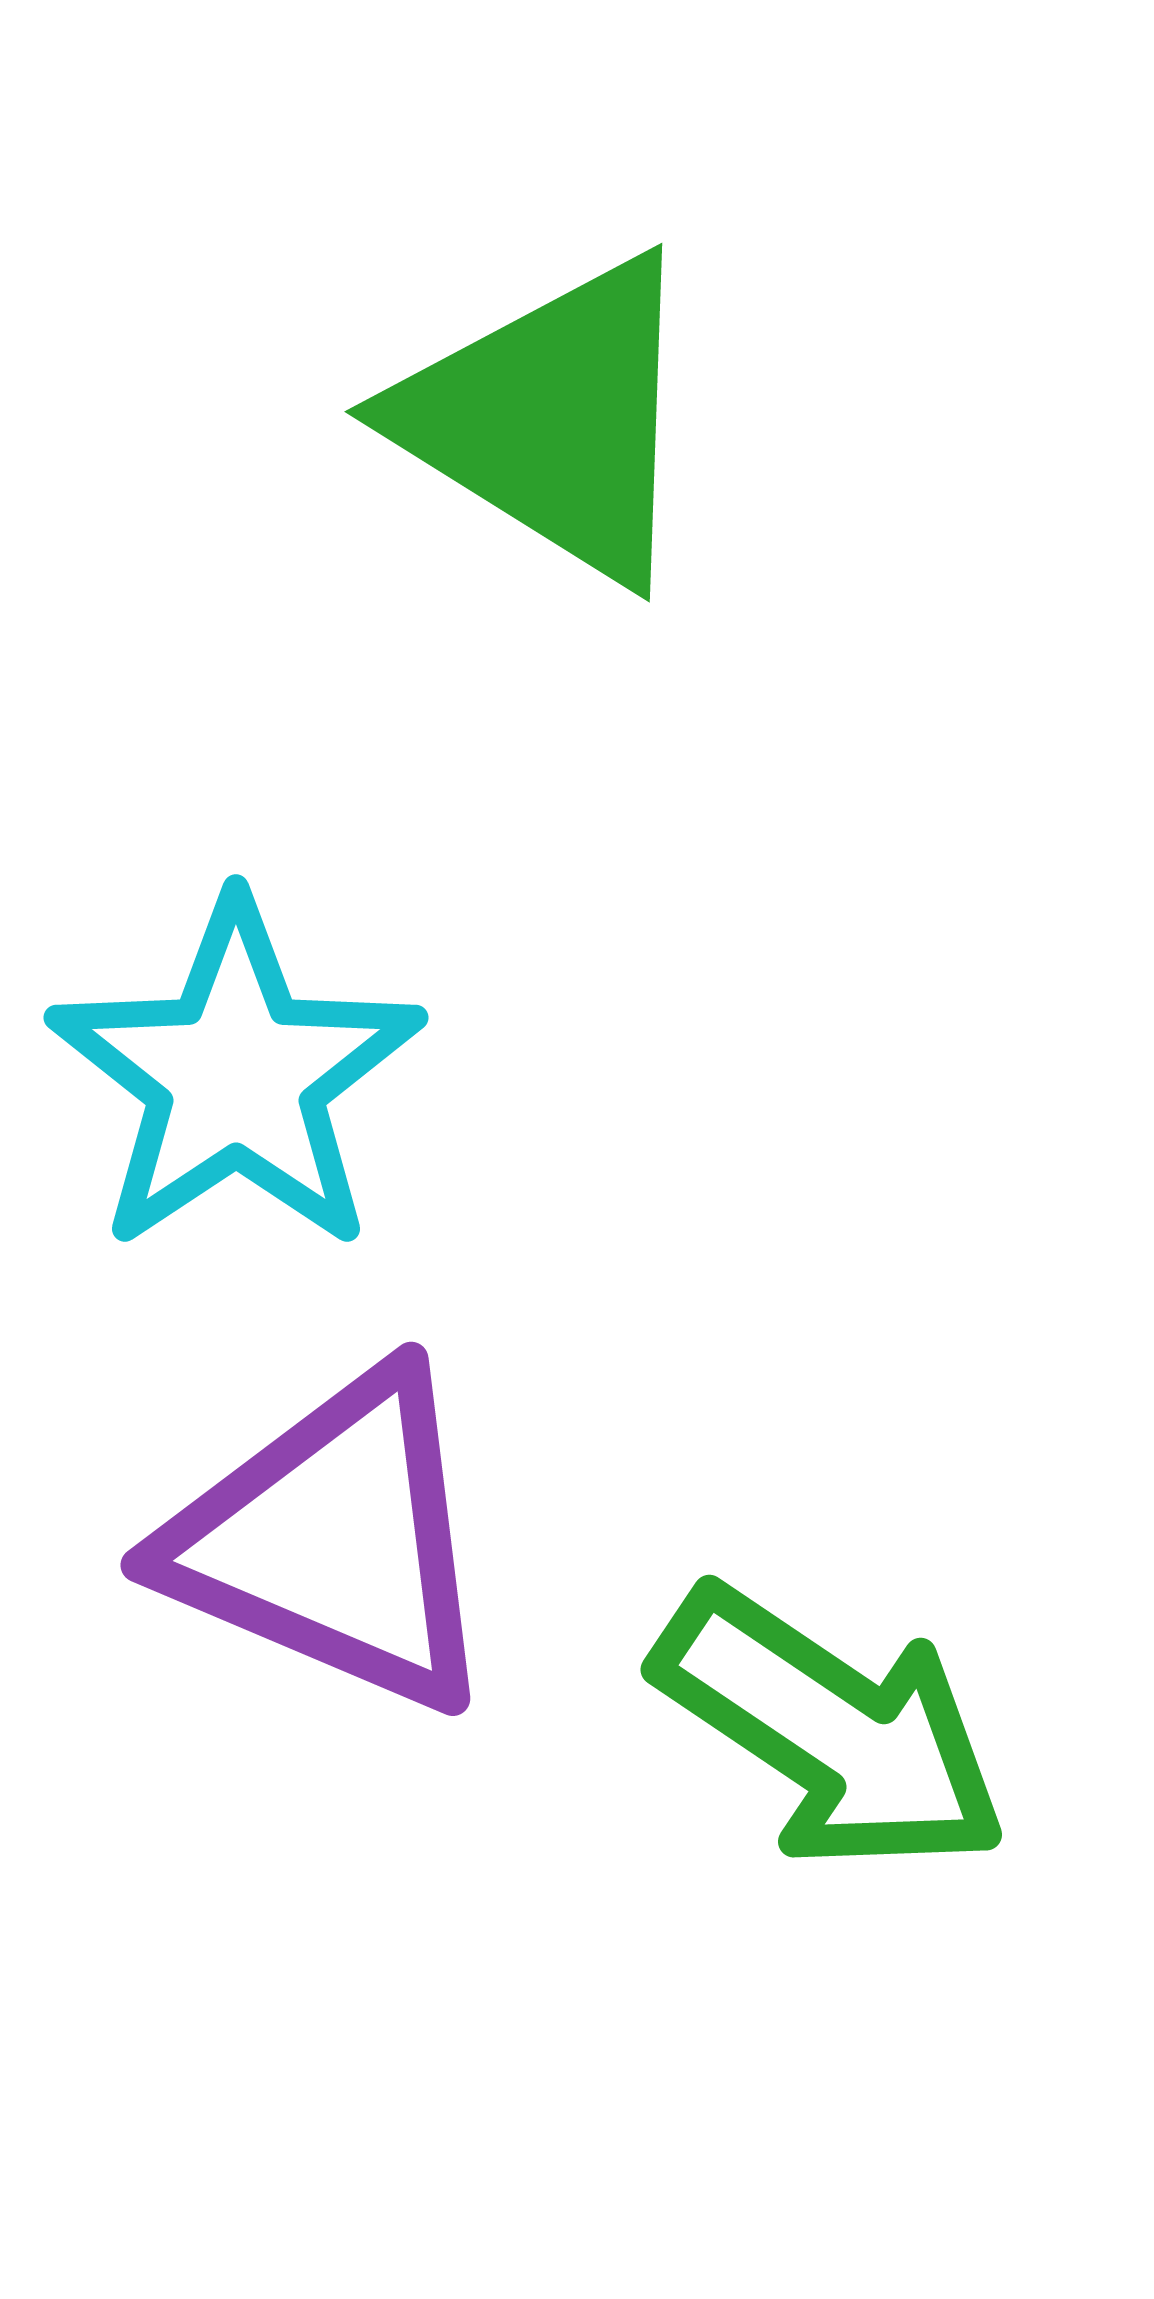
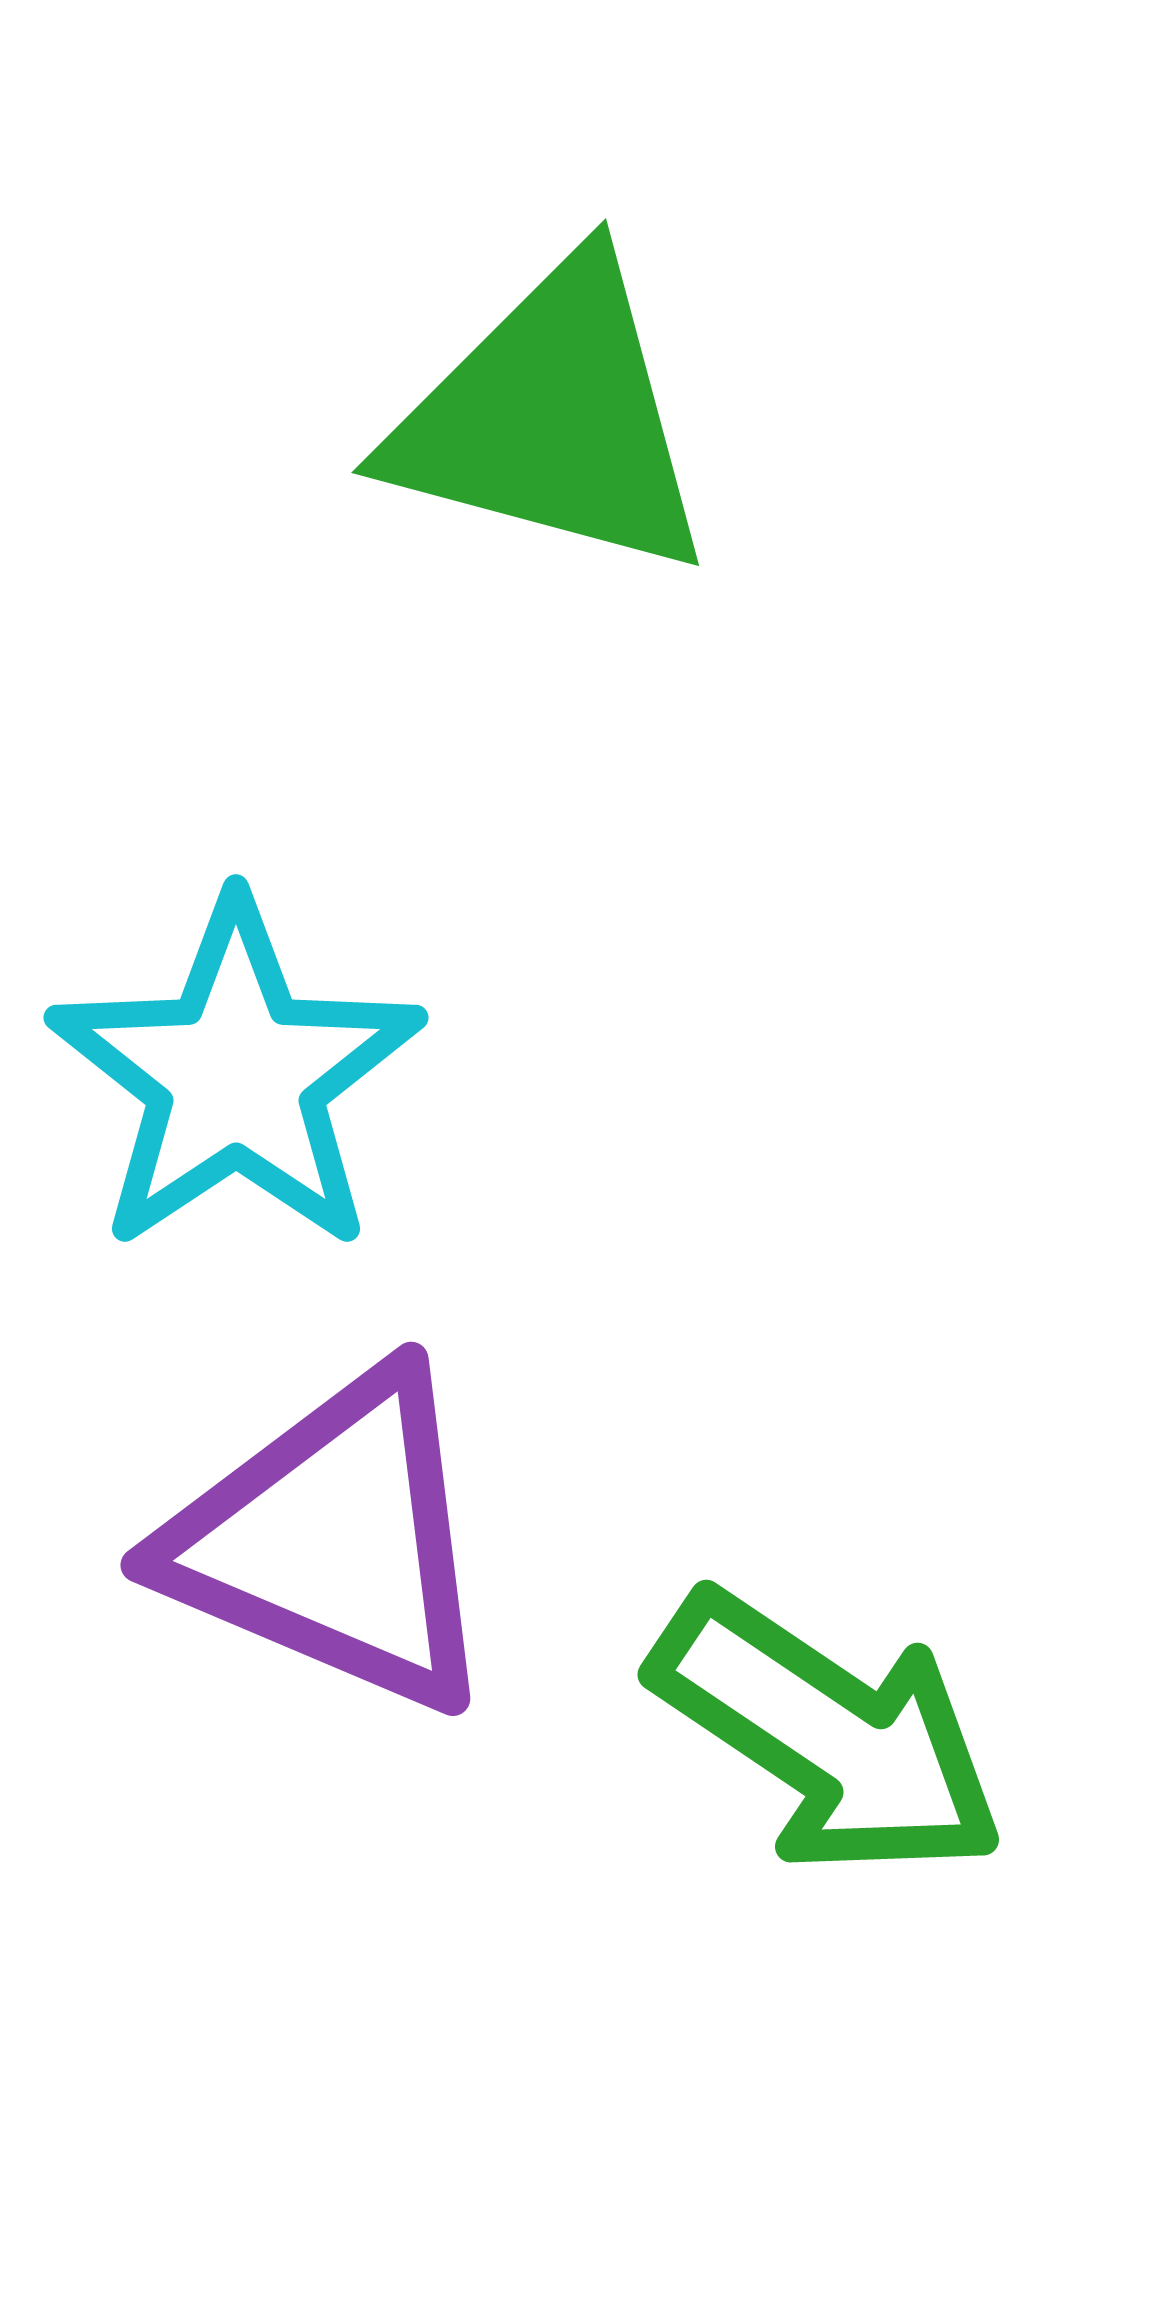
green triangle: rotated 17 degrees counterclockwise
green arrow: moved 3 px left, 5 px down
